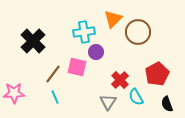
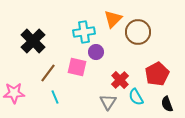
brown line: moved 5 px left, 1 px up
